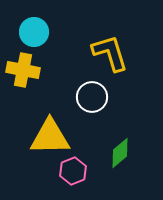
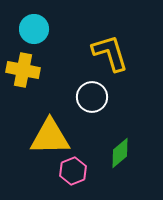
cyan circle: moved 3 px up
